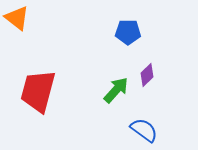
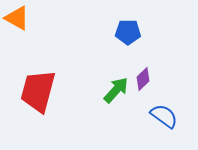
orange triangle: rotated 8 degrees counterclockwise
purple diamond: moved 4 px left, 4 px down
blue semicircle: moved 20 px right, 14 px up
